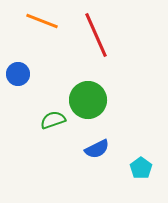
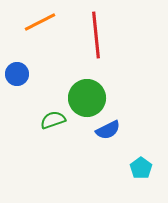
orange line: moved 2 px left, 1 px down; rotated 48 degrees counterclockwise
red line: rotated 18 degrees clockwise
blue circle: moved 1 px left
green circle: moved 1 px left, 2 px up
blue semicircle: moved 11 px right, 19 px up
